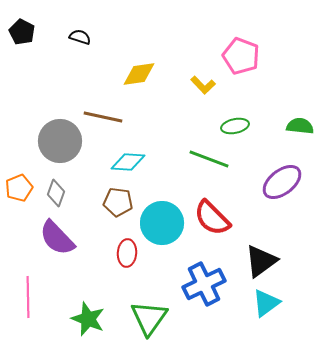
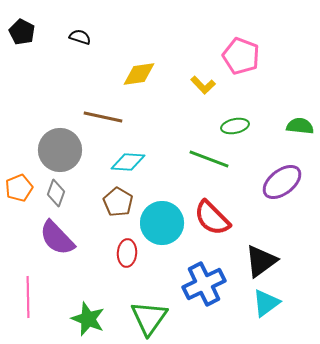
gray circle: moved 9 px down
brown pentagon: rotated 24 degrees clockwise
